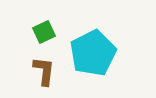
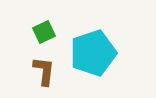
cyan pentagon: rotated 9 degrees clockwise
